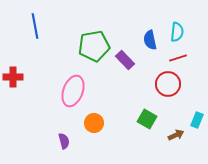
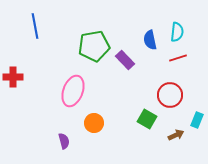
red circle: moved 2 px right, 11 px down
